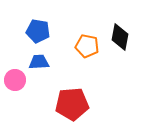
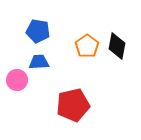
black diamond: moved 3 px left, 9 px down
orange pentagon: rotated 25 degrees clockwise
pink circle: moved 2 px right
red pentagon: moved 1 px right, 1 px down; rotated 8 degrees counterclockwise
